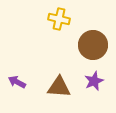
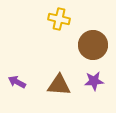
purple star: rotated 18 degrees clockwise
brown triangle: moved 2 px up
